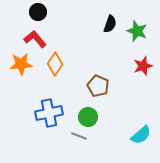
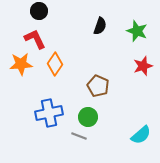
black circle: moved 1 px right, 1 px up
black semicircle: moved 10 px left, 2 px down
red L-shape: rotated 15 degrees clockwise
